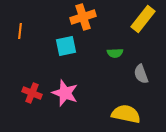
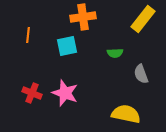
orange cross: rotated 10 degrees clockwise
orange line: moved 8 px right, 4 px down
cyan square: moved 1 px right
